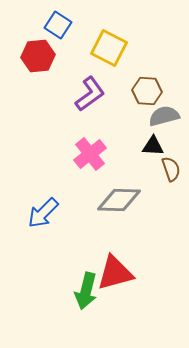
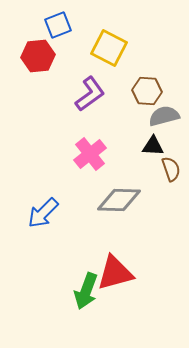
blue square: rotated 36 degrees clockwise
green arrow: rotated 6 degrees clockwise
